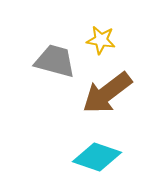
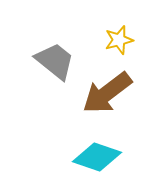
yellow star: moved 18 px right; rotated 24 degrees counterclockwise
gray trapezoid: rotated 24 degrees clockwise
